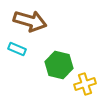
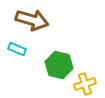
brown arrow: moved 2 px right, 1 px up
